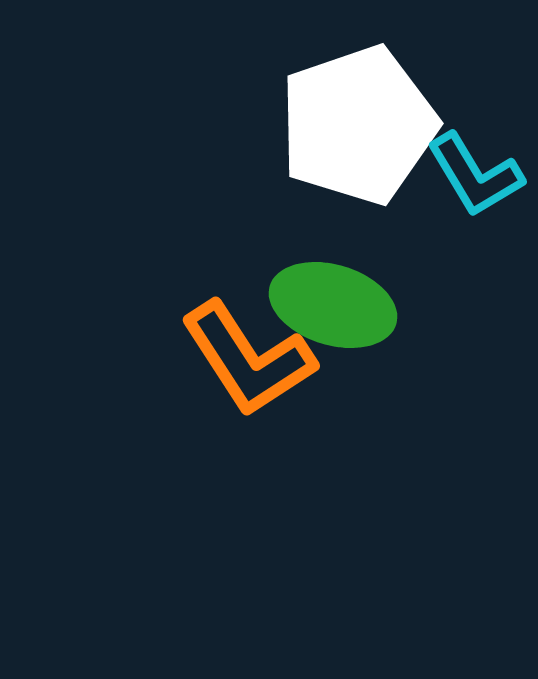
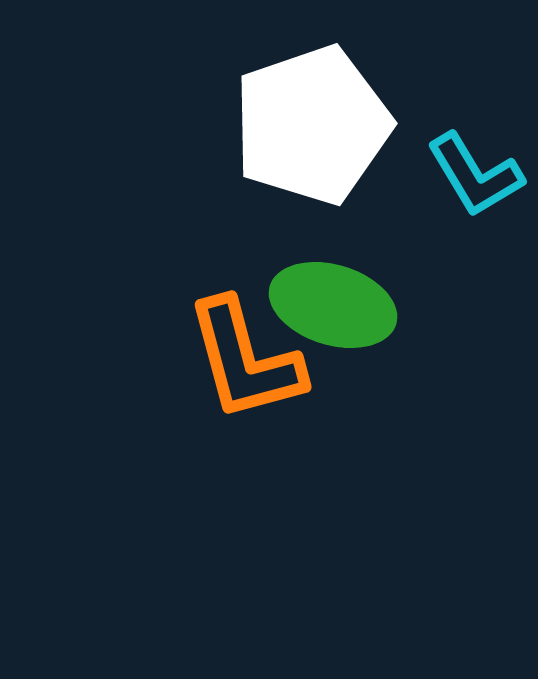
white pentagon: moved 46 px left
orange L-shape: moved 3 px left, 1 px down; rotated 18 degrees clockwise
